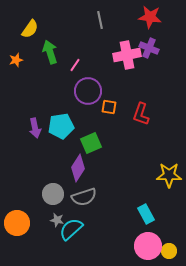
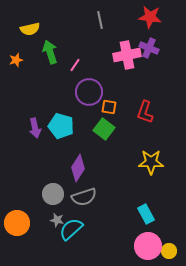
yellow semicircle: rotated 42 degrees clockwise
purple circle: moved 1 px right, 1 px down
red L-shape: moved 4 px right, 2 px up
cyan pentagon: rotated 25 degrees clockwise
green square: moved 13 px right, 14 px up; rotated 30 degrees counterclockwise
yellow star: moved 18 px left, 13 px up
